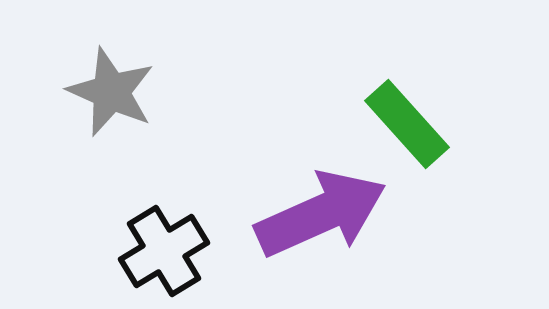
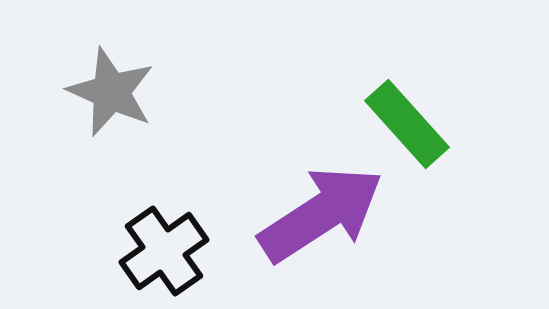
purple arrow: rotated 9 degrees counterclockwise
black cross: rotated 4 degrees counterclockwise
